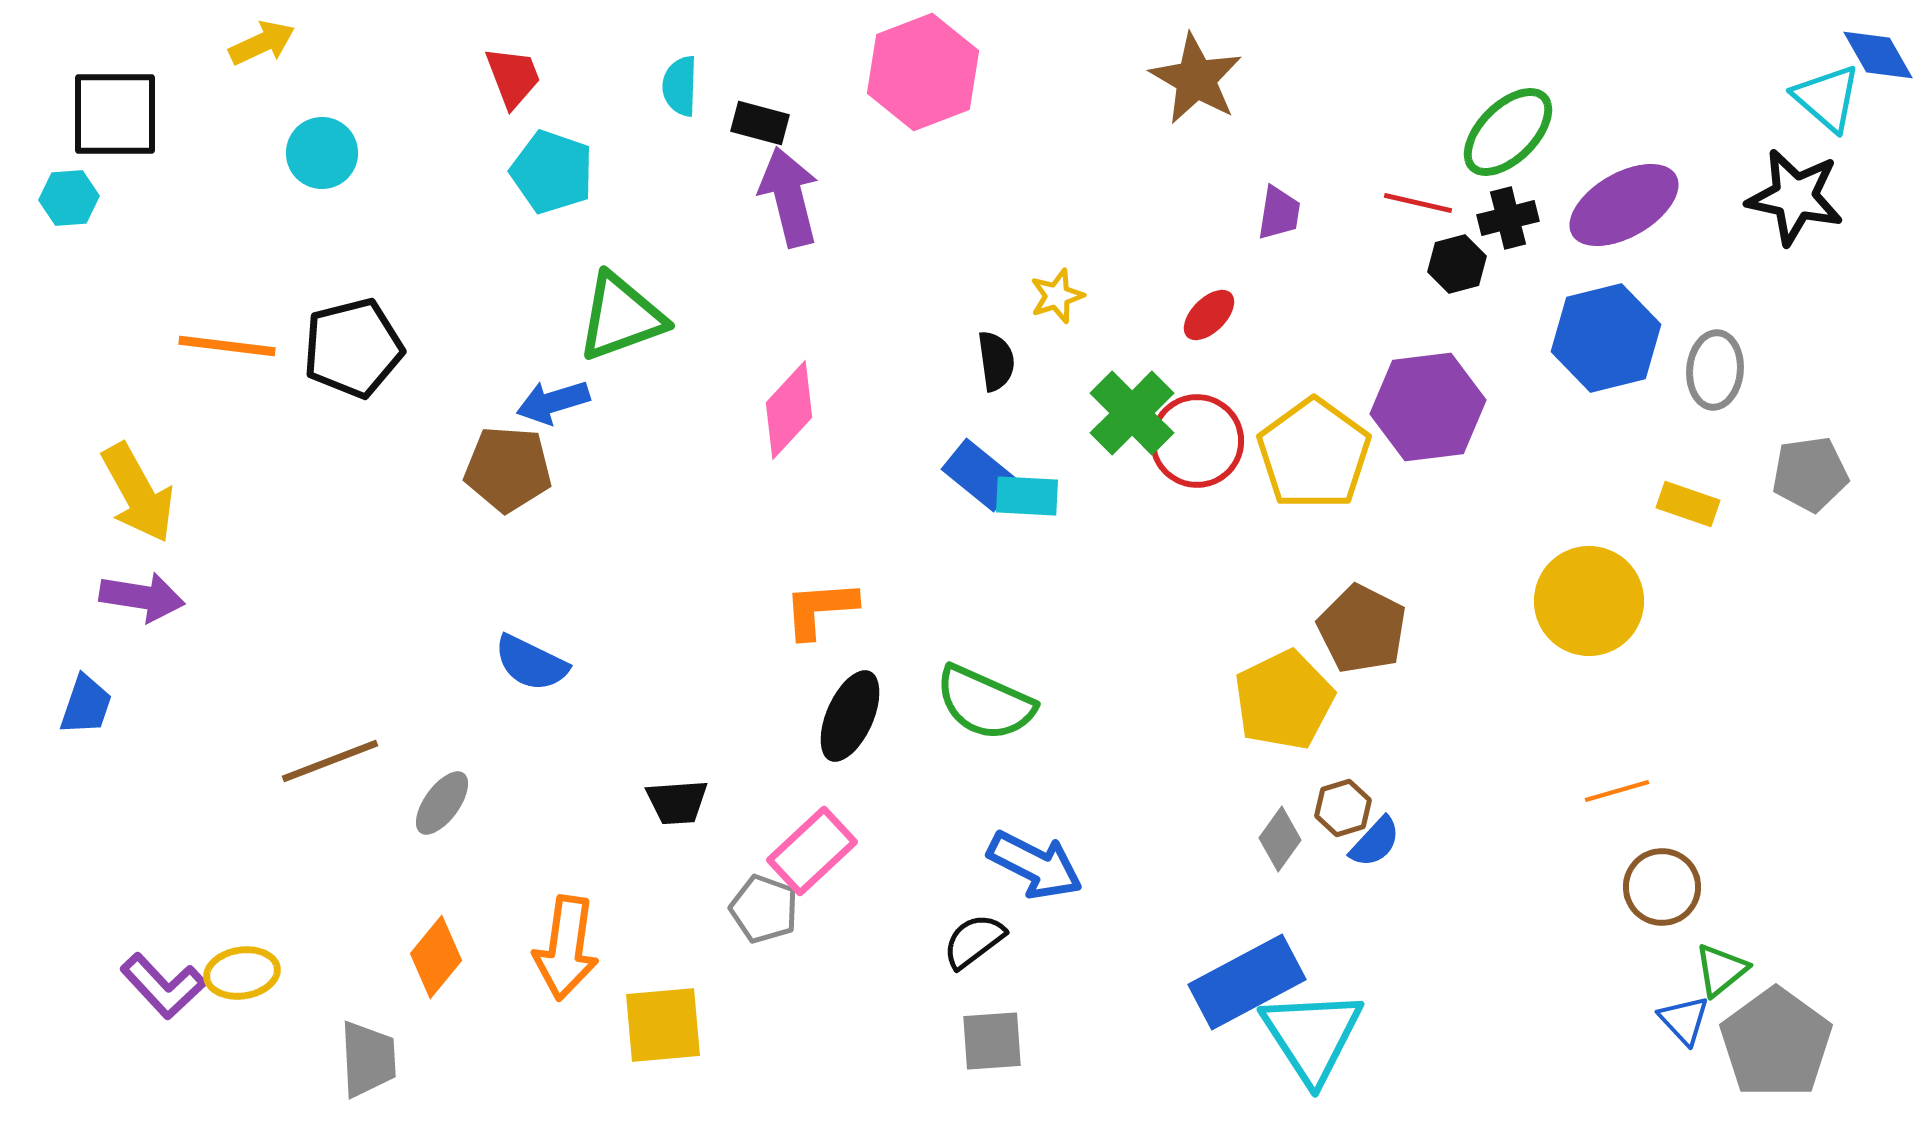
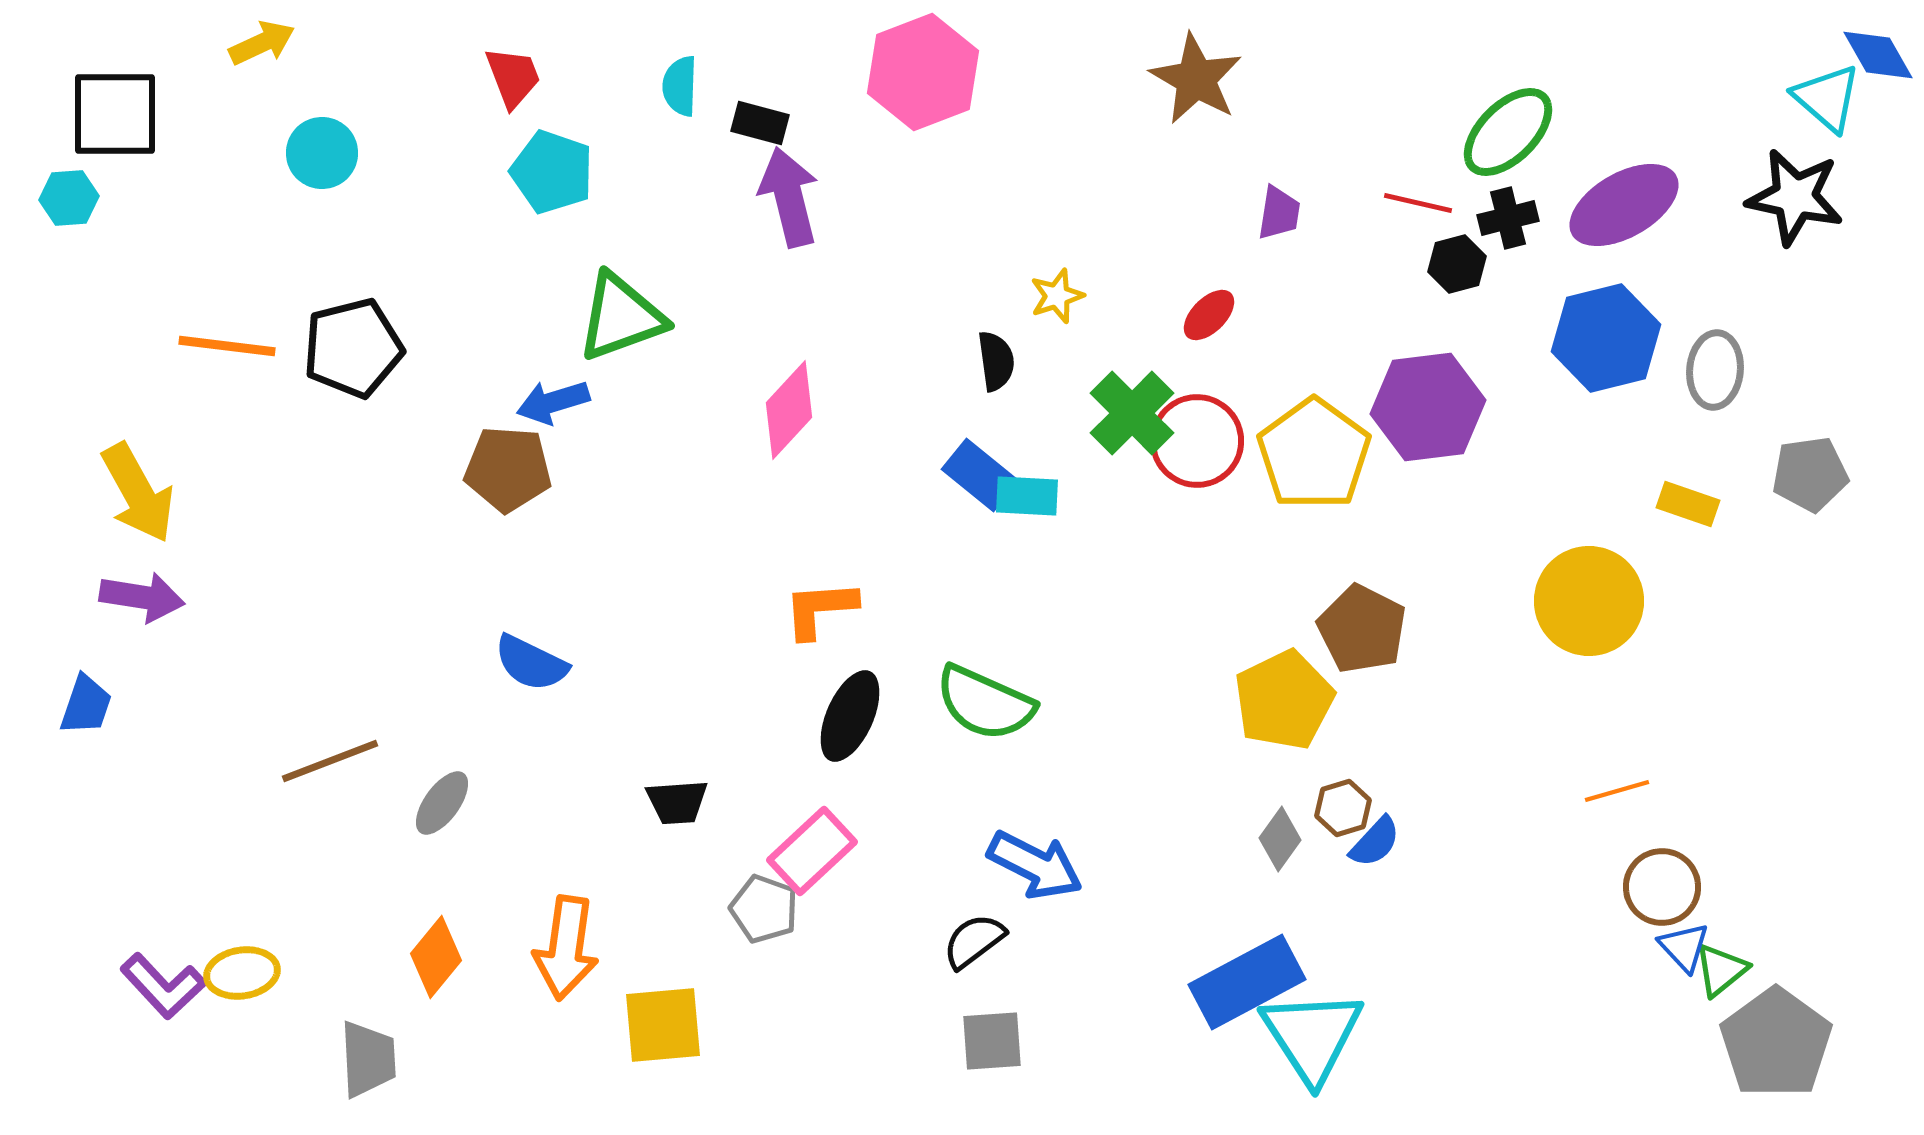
blue triangle at (1684, 1020): moved 73 px up
